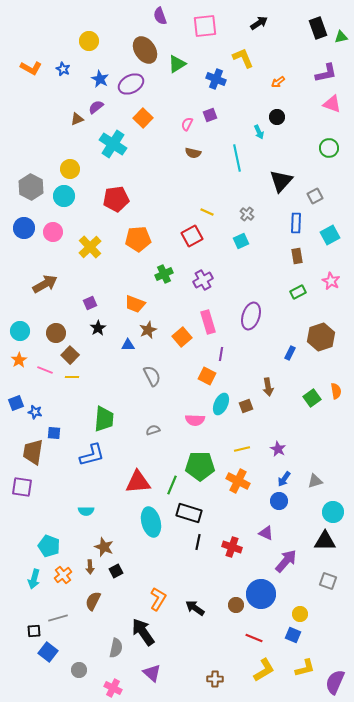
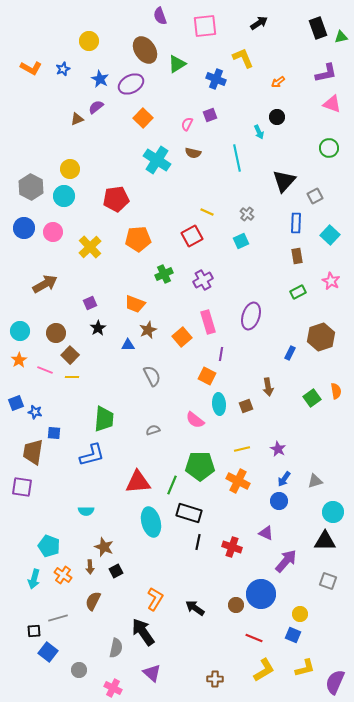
blue star at (63, 69): rotated 24 degrees clockwise
cyan cross at (113, 144): moved 44 px right, 16 px down
black triangle at (281, 181): moved 3 px right
cyan square at (330, 235): rotated 18 degrees counterclockwise
cyan ellipse at (221, 404): moved 2 px left; rotated 30 degrees counterclockwise
pink semicircle at (195, 420): rotated 36 degrees clockwise
orange cross at (63, 575): rotated 18 degrees counterclockwise
orange L-shape at (158, 599): moved 3 px left
